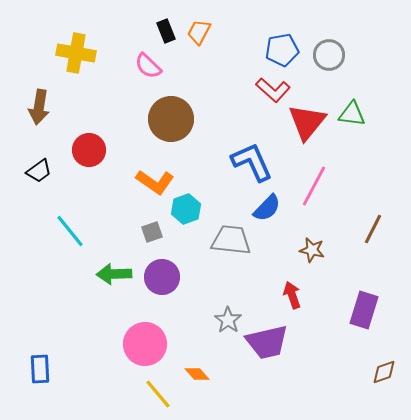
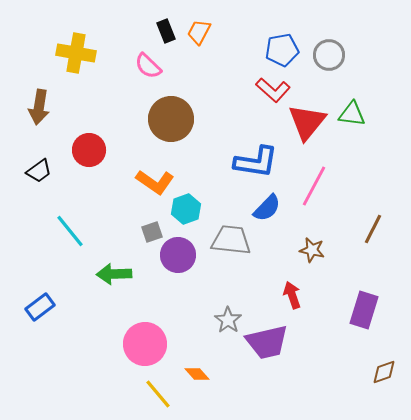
blue L-shape: moved 4 px right; rotated 123 degrees clockwise
purple circle: moved 16 px right, 22 px up
blue rectangle: moved 62 px up; rotated 56 degrees clockwise
